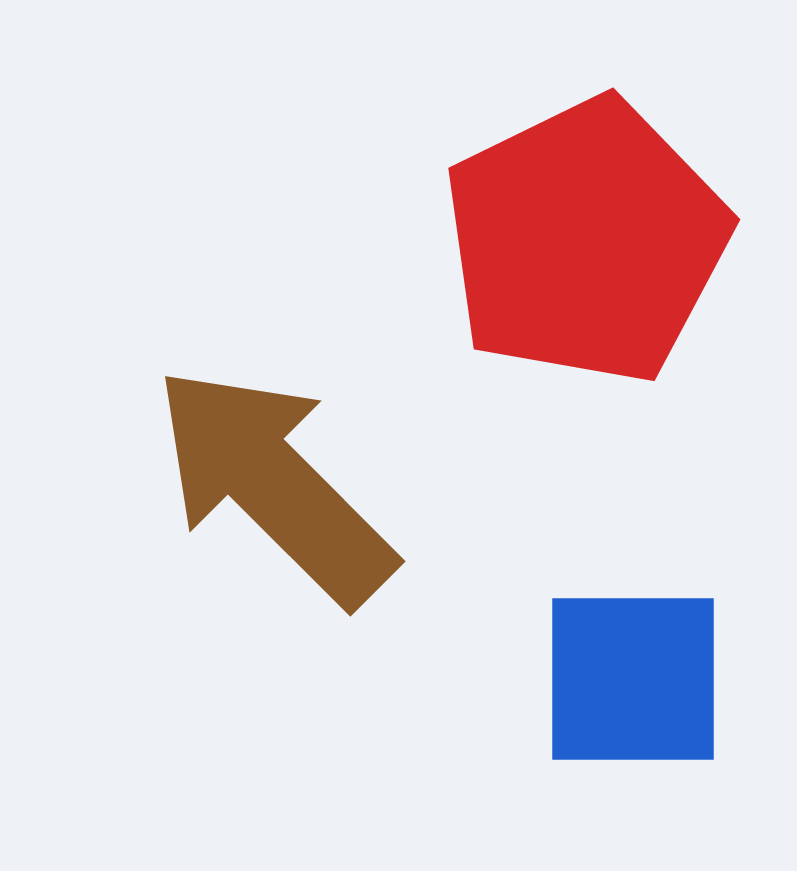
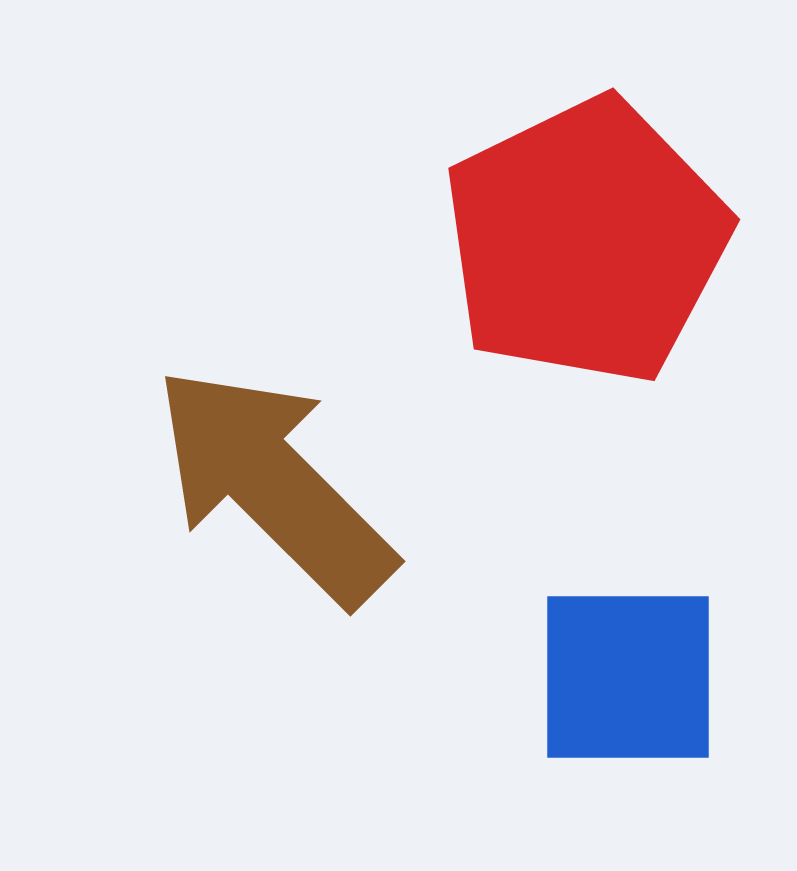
blue square: moved 5 px left, 2 px up
